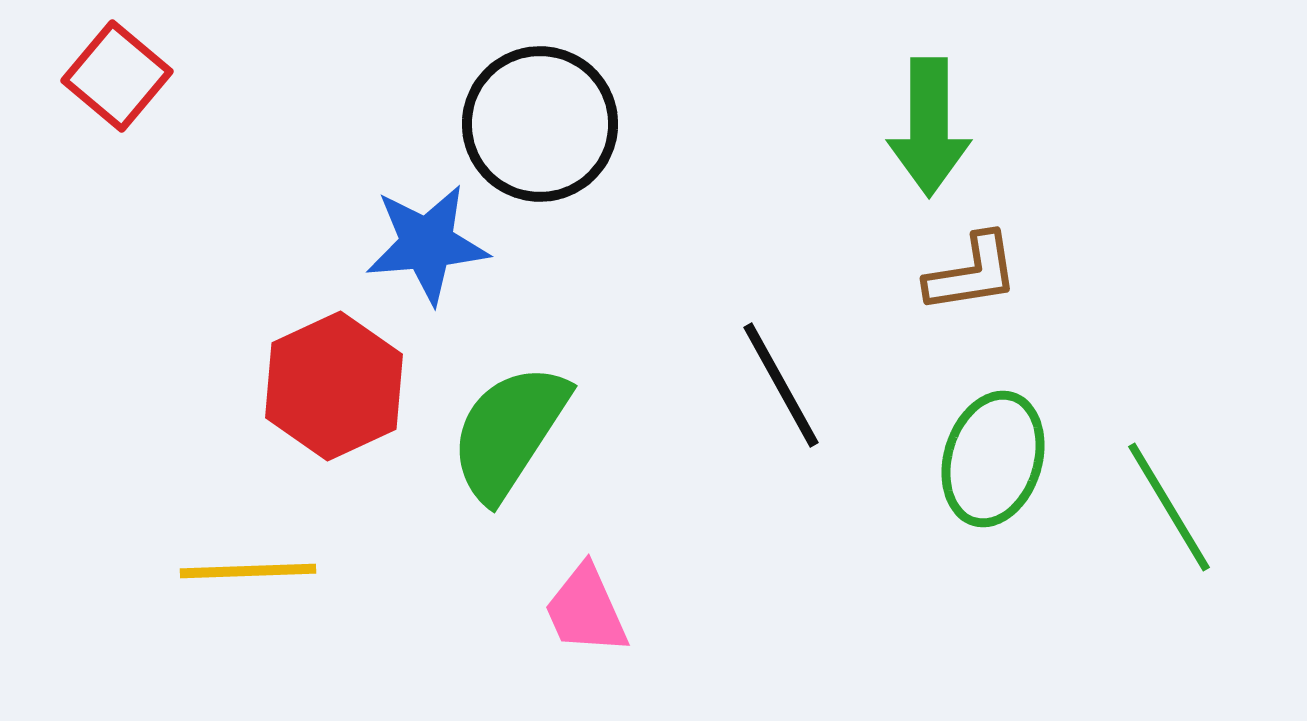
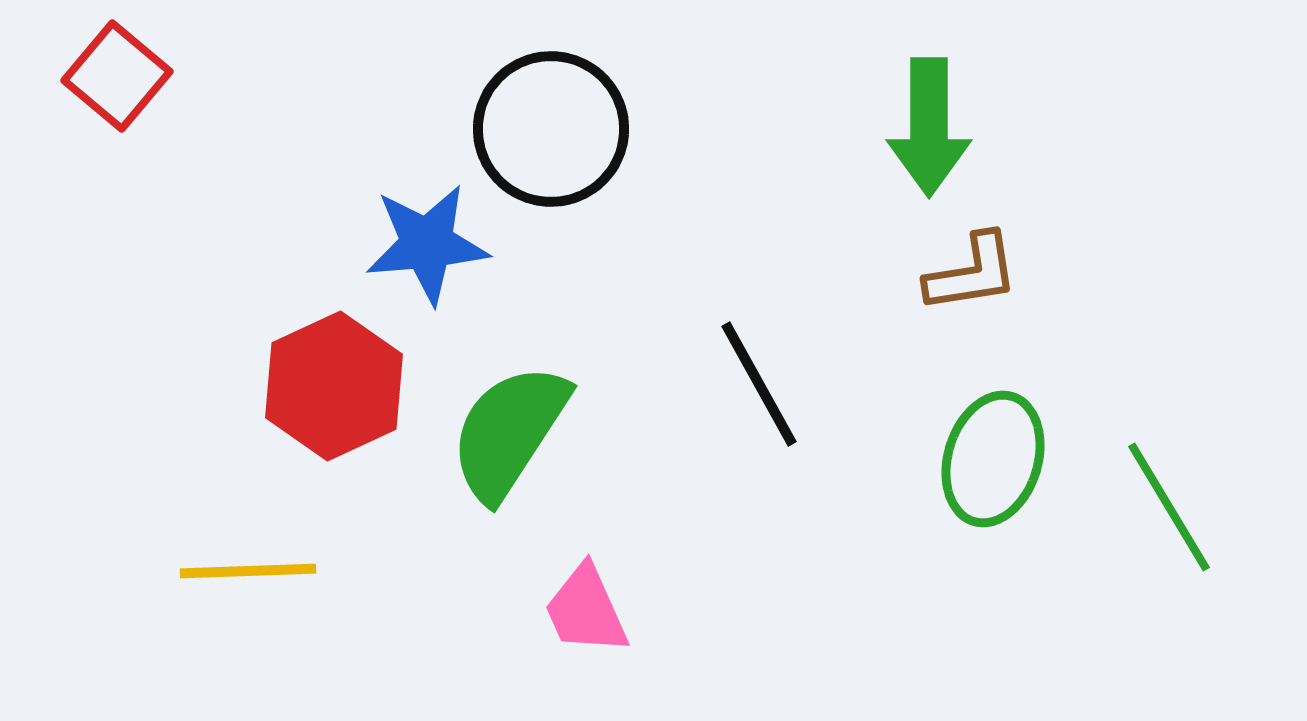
black circle: moved 11 px right, 5 px down
black line: moved 22 px left, 1 px up
